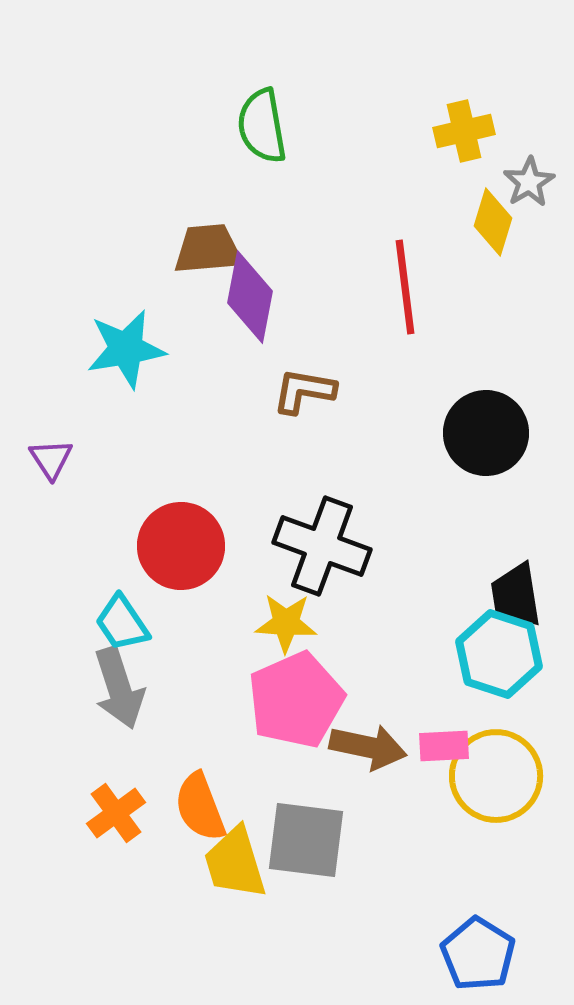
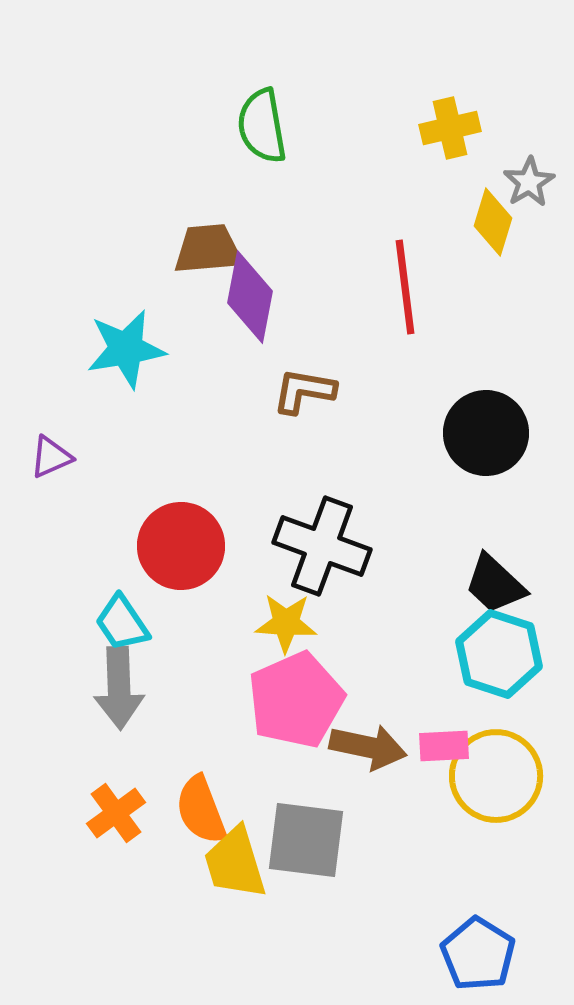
yellow cross: moved 14 px left, 3 px up
purple triangle: moved 2 px up; rotated 39 degrees clockwise
black trapezoid: moved 21 px left, 11 px up; rotated 38 degrees counterclockwise
gray arrow: rotated 16 degrees clockwise
orange semicircle: moved 1 px right, 3 px down
